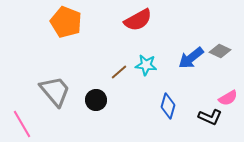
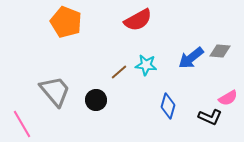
gray diamond: rotated 20 degrees counterclockwise
